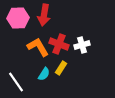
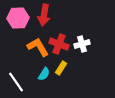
white cross: moved 1 px up
